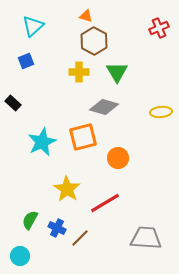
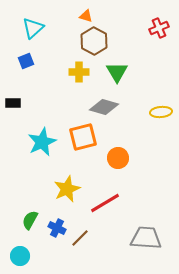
cyan triangle: moved 2 px down
black rectangle: rotated 42 degrees counterclockwise
yellow star: rotated 16 degrees clockwise
